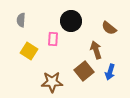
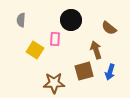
black circle: moved 1 px up
pink rectangle: moved 2 px right
yellow square: moved 6 px right, 1 px up
brown square: rotated 24 degrees clockwise
brown star: moved 2 px right, 1 px down
